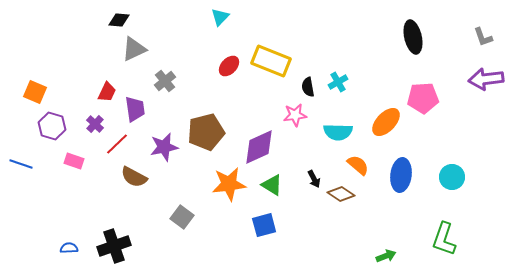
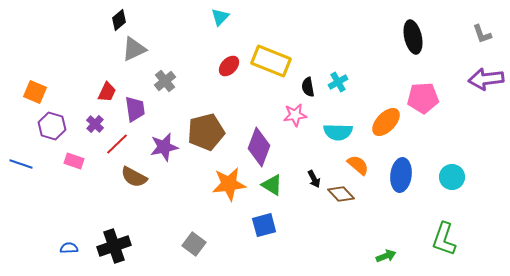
black diamond: rotated 45 degrees counterclockwise
gray L-shape: moved 1 px left, 3 px up
purple diamond: rotated 45 degrees counterclockwise
brown diamond: rotated 12 degrees clockwise
gray square: moved 12 px right, 27 px down
